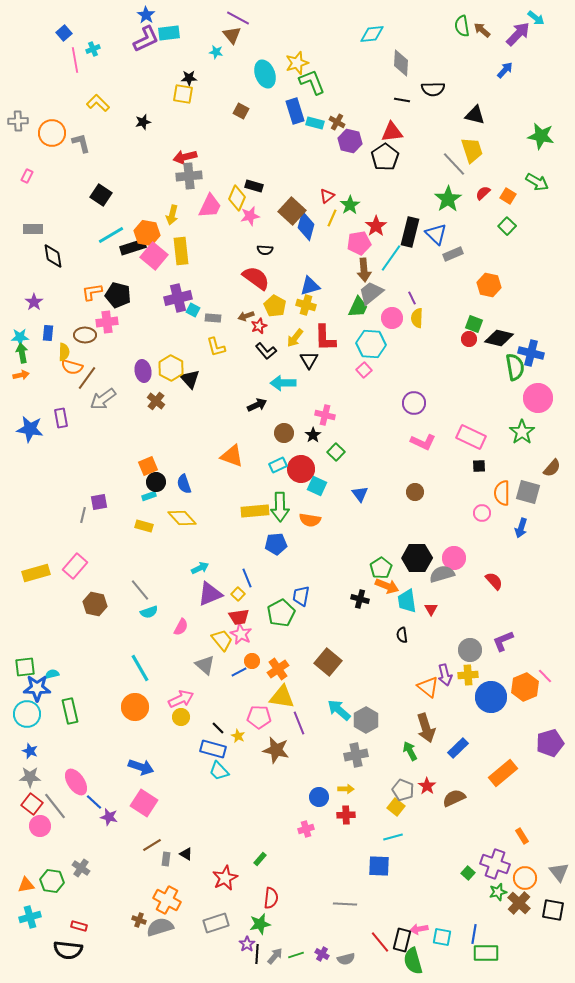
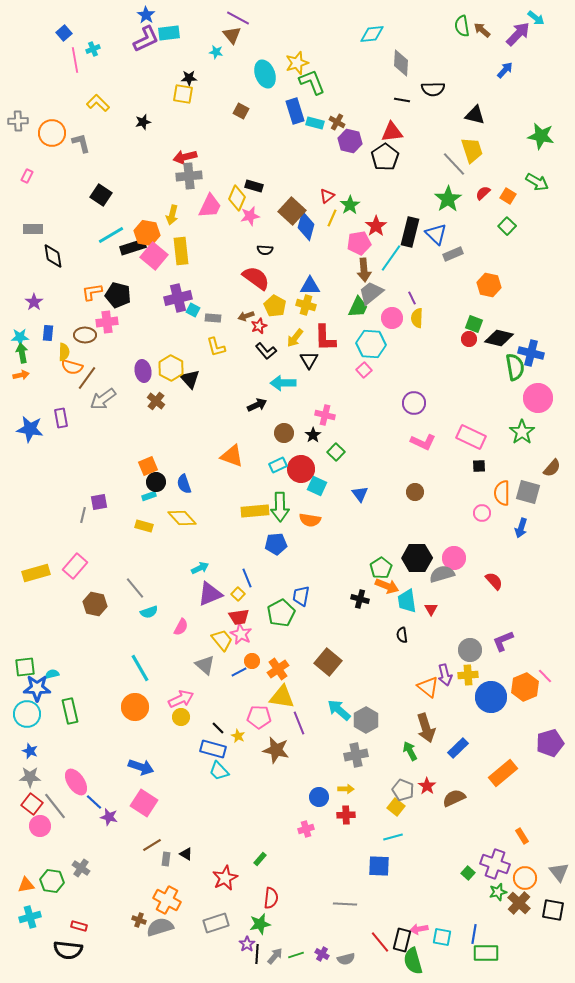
blue triangle at (310, 286): rotated 15 degrees clockwise
gray line at (140, 590): moved 5 px left, 2 px up
